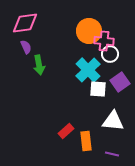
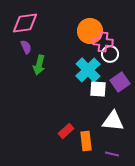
orange circle: moved 1 px right
pink cross: moved 1 px left, 1 px down
green arrow: rotated 24 degrees clockwise
